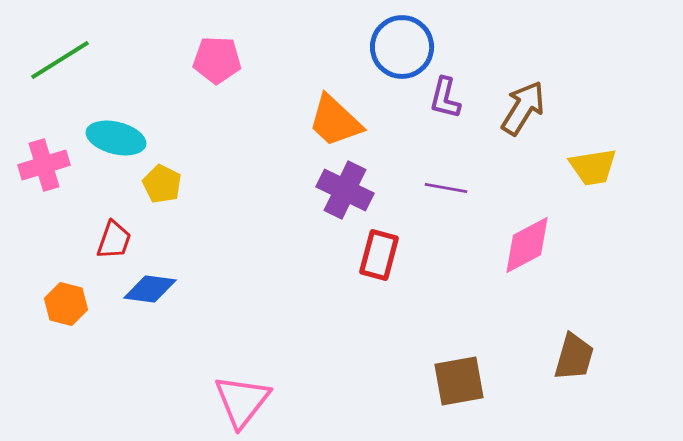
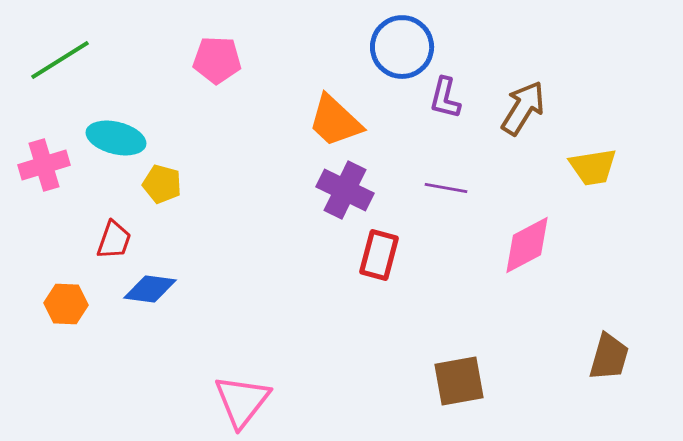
yellow pentagon: rotated 12 degrees counterclockwise
orange hexagon: rotated 12 degrees counterclockwise
brown trapezoid: moved 35 px right
